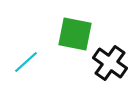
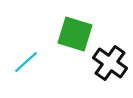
green square: rotated 6 degrees clockwise
